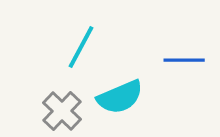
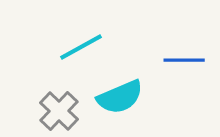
cyan line: rotated 33 degrees clockwise
gray cross: moved 3 px left
